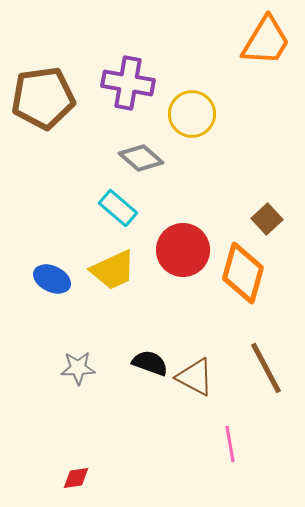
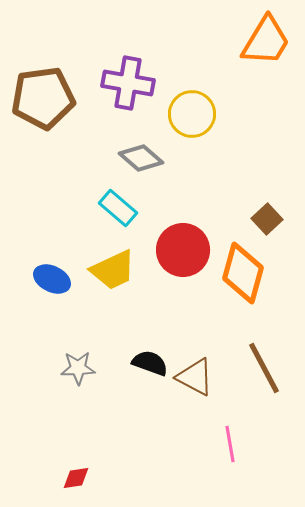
brown line: moved 2 px left
